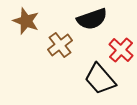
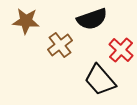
brown star: rotated 16 degrees counterclockwise
black trapezoid: moved 1 px down
